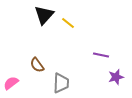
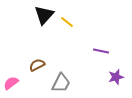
yellow line: moved 1 px left, 1 px up
purple line: moved 4 px up
brown semicircle: rotated 98 degrees clockwise
gray trapezoid: rotated 25 degrees clockwise
